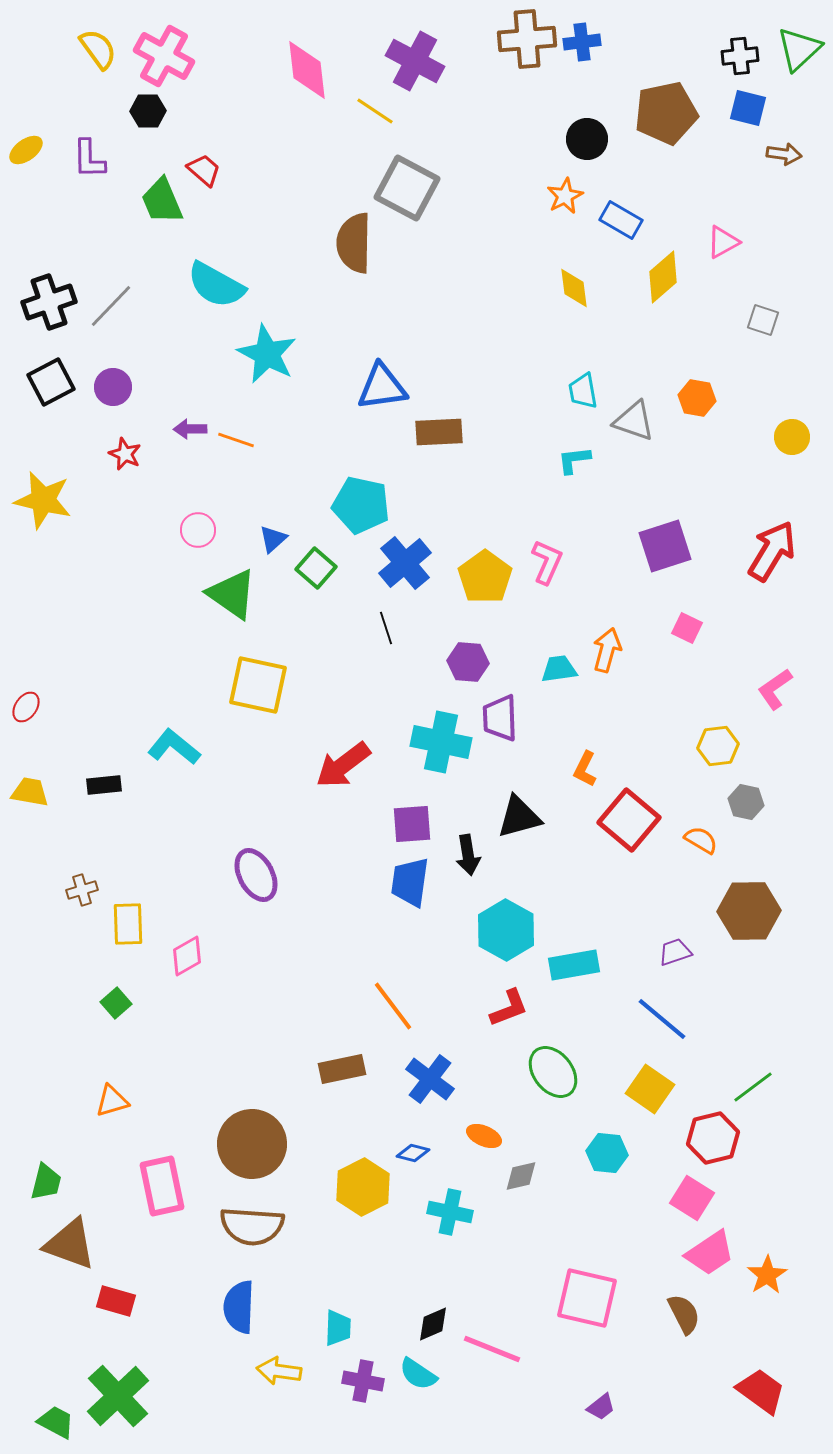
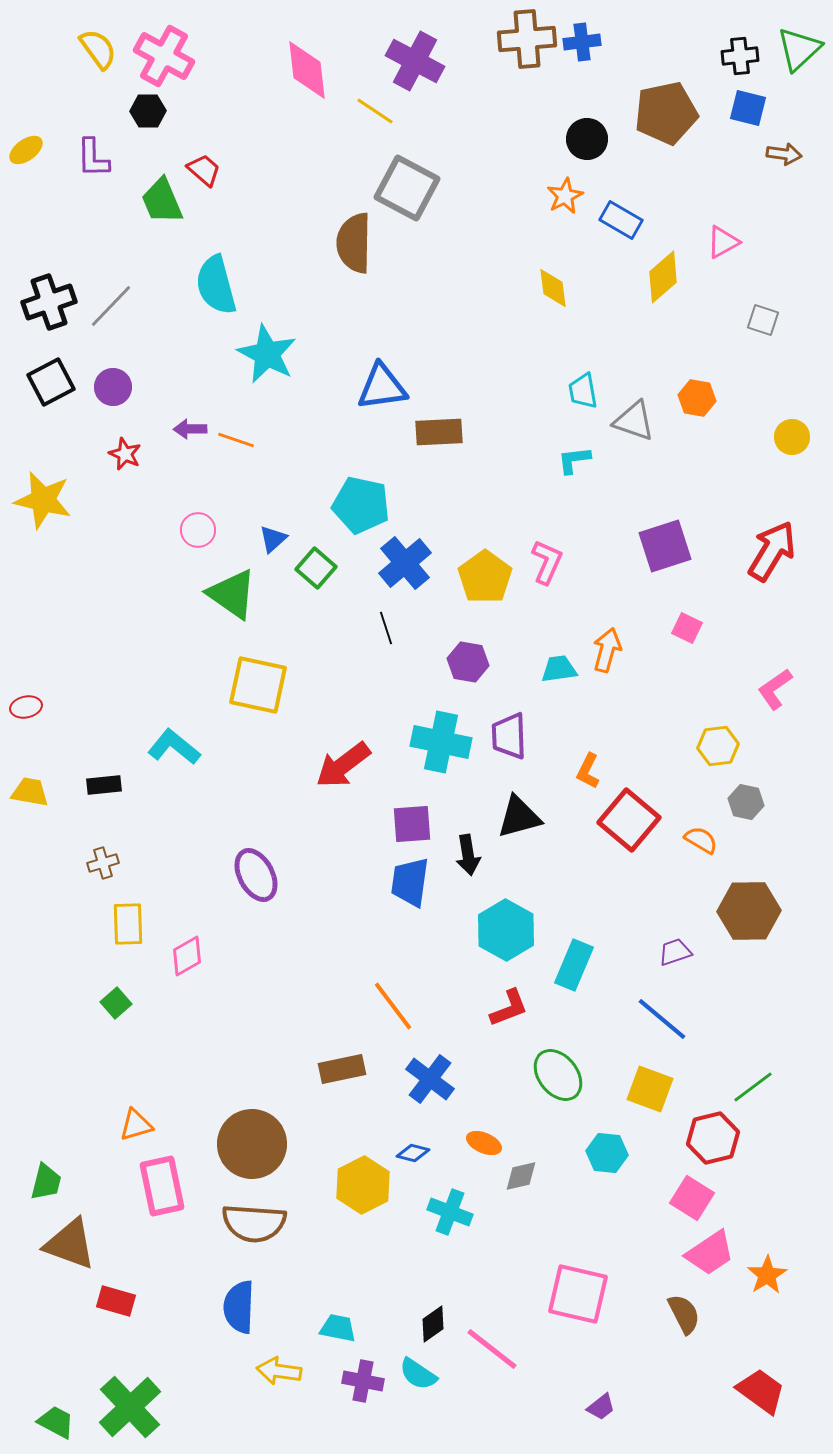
purple L-shape at (89, 159): moved 4 px right, 1 px up
cyan semicircle at (216, 285): rotated 46 degrees clockwise
yellow diamond at (574, 288): moved 21 px left
purple hexagon at (468, 662): rotated 6 degrees clockwise
red ellipse at (26, 707): rotated 44 degrees clockwise
purple trapezoid at (500, 718): moved 9 px right, 18 px down
orange L-shape at (585, 769): moved 3 px right, 2 px down
brown cross at (82, 890): moved 21 px right, 27 px up
cyan rectangle at (574, 965): rotated 57 degrees counterclockwise
green ellipse at (553, 1072): moved 5 px right, 3 px down
yellow square at (650, 1089): rotated 15 degrees counterclockwise
orange triangle at (112, 1101): moved 24 px right, 24 px down
orange ellipse at (484, 1136): moved 7 px down
yellow hexagon at (363, 1187): moved 2 px up
cyan cross at (450, 1212): rotated 9 degrees clockwise
brown semicircle at (252, 1226): moved 2 px right, 3 px up
pink square at (587, 1298): moved 9 px left, 4 px up
black diamond at (433, 1324): rotated 12 degrees counterclockwise
cyan trapezoid at (338, 1328): rotated 81 degrees counterclockwise
pink line at (492, 1349): rotated 16 degrees clockwise
green cross at (118, 1396): moved 12 px right, 11 px down
